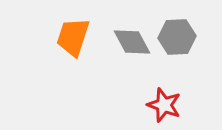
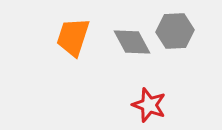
gray hexagon: moved 2 px left, 6 px up
red star: moved 15 px left
